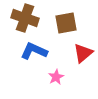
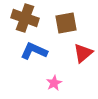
pink star: moved 2 px left, 6 px down
